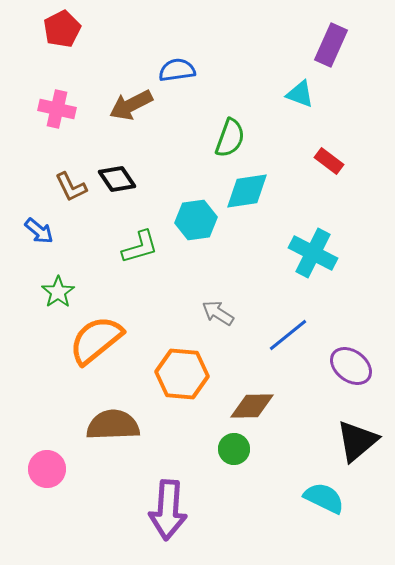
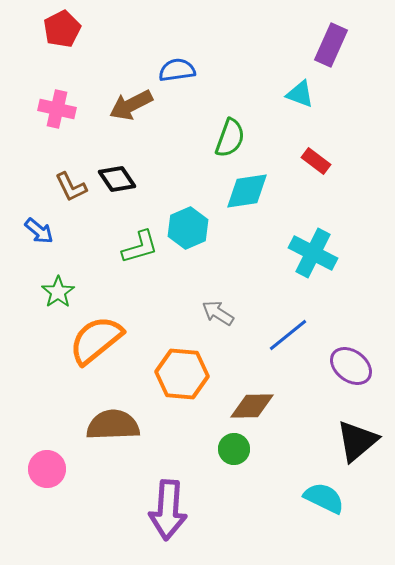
red rectangle: moved 13 px left
cyan hexagon: moved 8 px left, 8 px down; rotated 15 degrees counterclockwise
